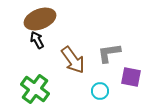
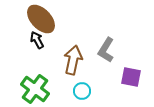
brown ellipse: moved 1 px right; rotated 68 degrees clockwise
gray L-shape: moved 3 px left, 3 px up; rotated 50 degrees counterclockwise
brown arrow: rotated 132 degrees counterclockwise
cyan circle: moved 18 px left
